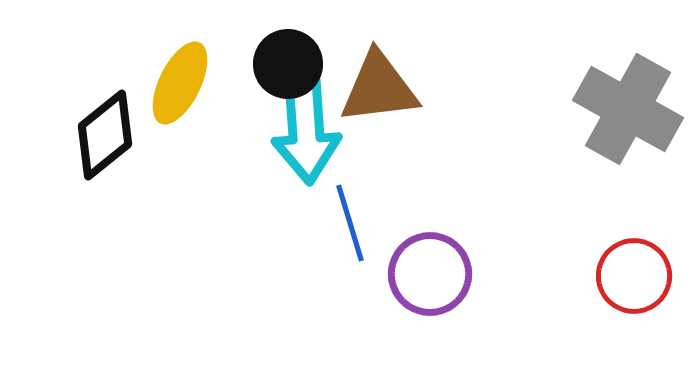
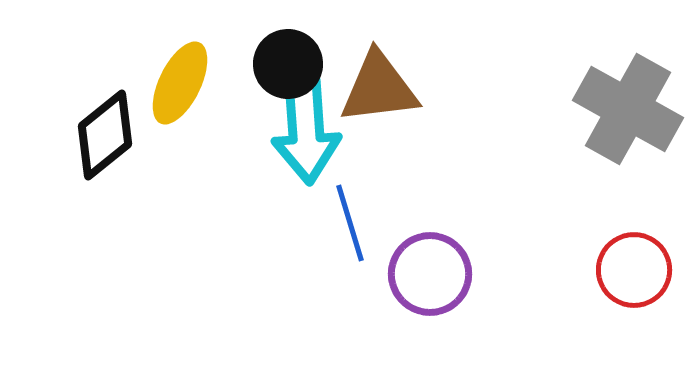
red circle: moved 6 px up
